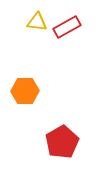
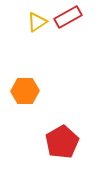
yellow triangle: rotated 40 degrees counterclockwise
red rectangle: moved 1 px right, 10 px up
